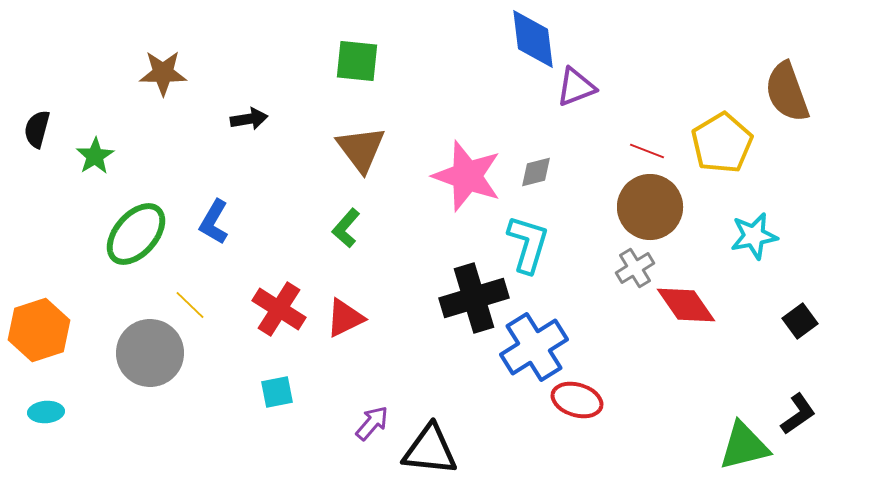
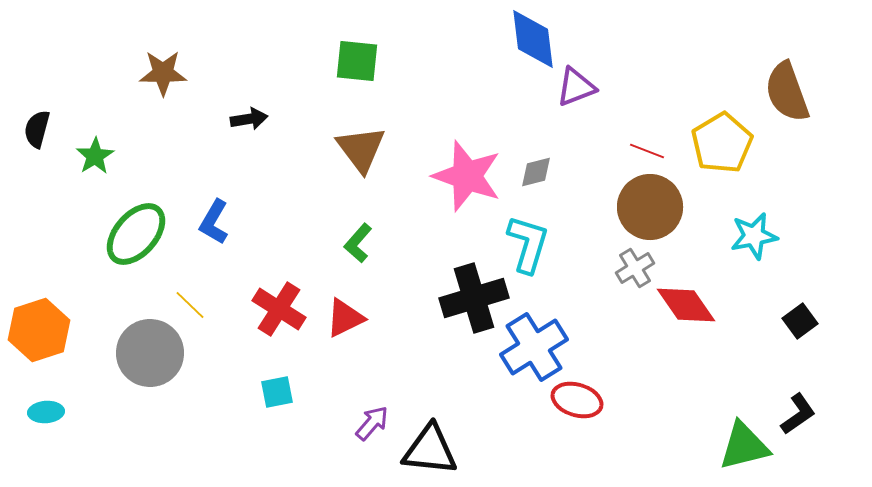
green L-shape: moved 12 px right, 15 px down
